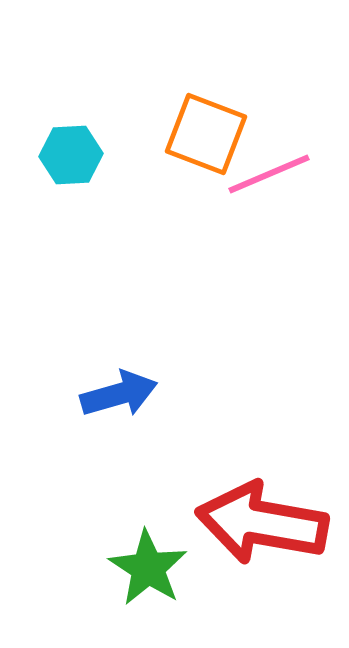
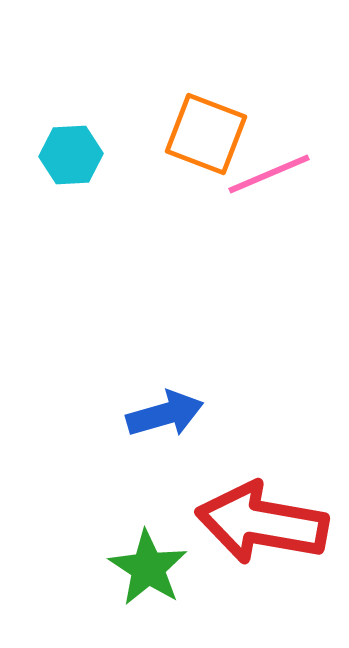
blue arrow: moved 46 px right, 20 px down
